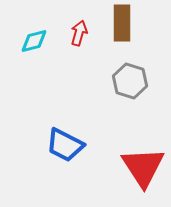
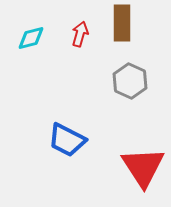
red arrow: moved 1 px right, 1 px down
cyan diamond: moved 3 px left, 3 px up
gray hexagon: rotated 8 degrees clockwise
blue trapezoid: moved 2 px right, 5 px up
